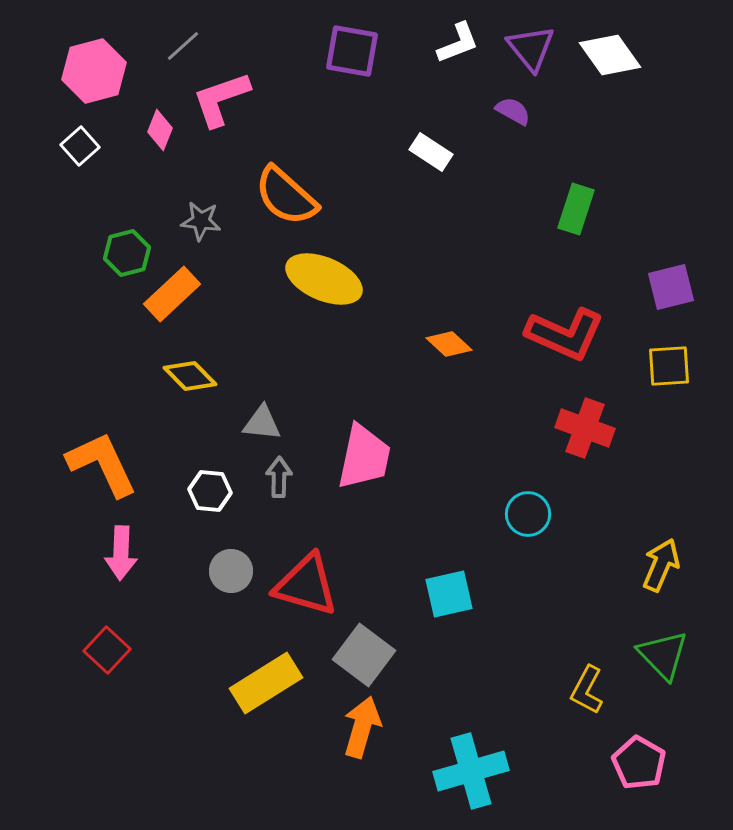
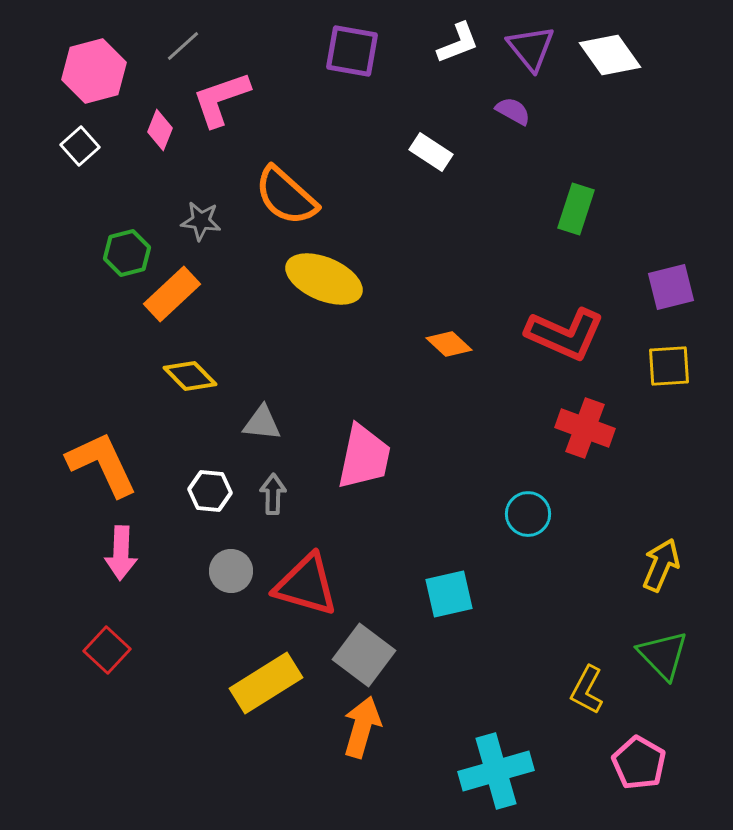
gray arrow at (279, 477): moved 6 px left, 17 px down
cyan cross at (471, 771): moved 25 px right
